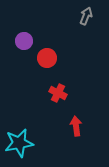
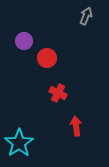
cyan star: rotated 24 degrees counterclockwise
